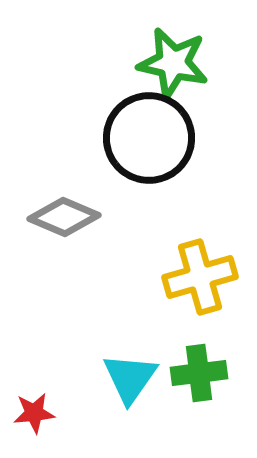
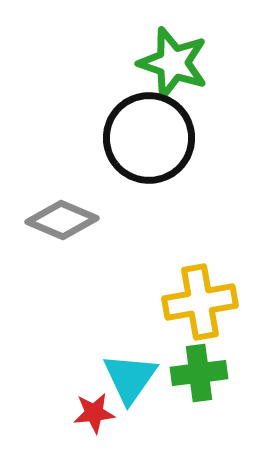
green star: rotated 6 degrees clockwise
gray diamond: moved 2 px left, 3 px down
yellow cross: moved 25 px down; rotated 6 degrees clockwise
red star: moved 60 px right
